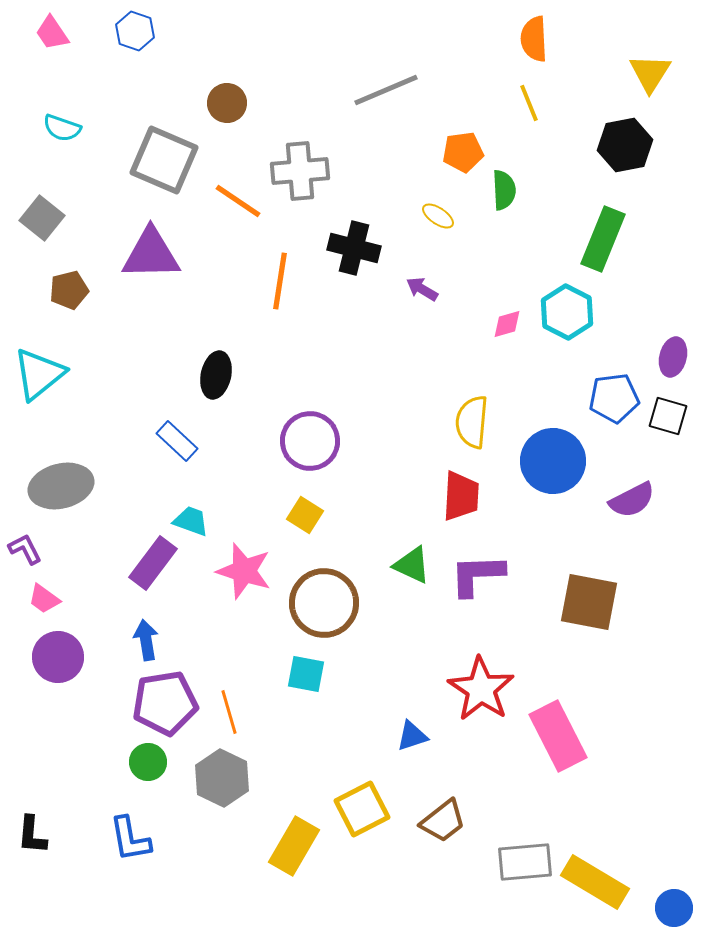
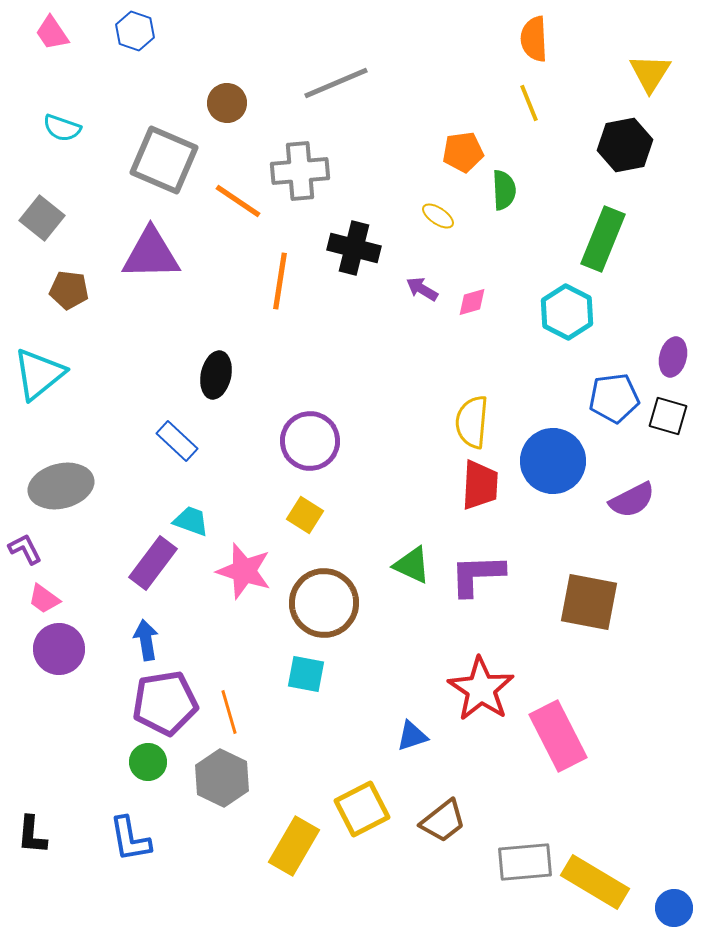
gray line at (386, 90): moved 50 px left, 7 px up
brown pentagon at (69, 290): rotated 21 degrees clockwise
pink diamond at (507, 324): moved 35 px left, 22 px up
red trapezoid at (461, 496): moved 19 px right, 11 px up
purple circle at (58, 657): moved 1 px right, 8 px up
